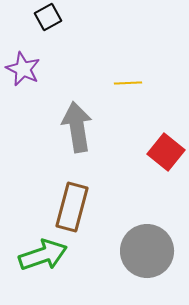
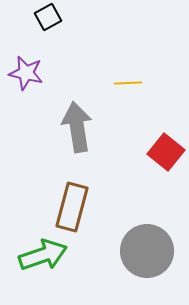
purple star: moved 3 px right, 4 px down; rotated 12 degrees counterclockwise
